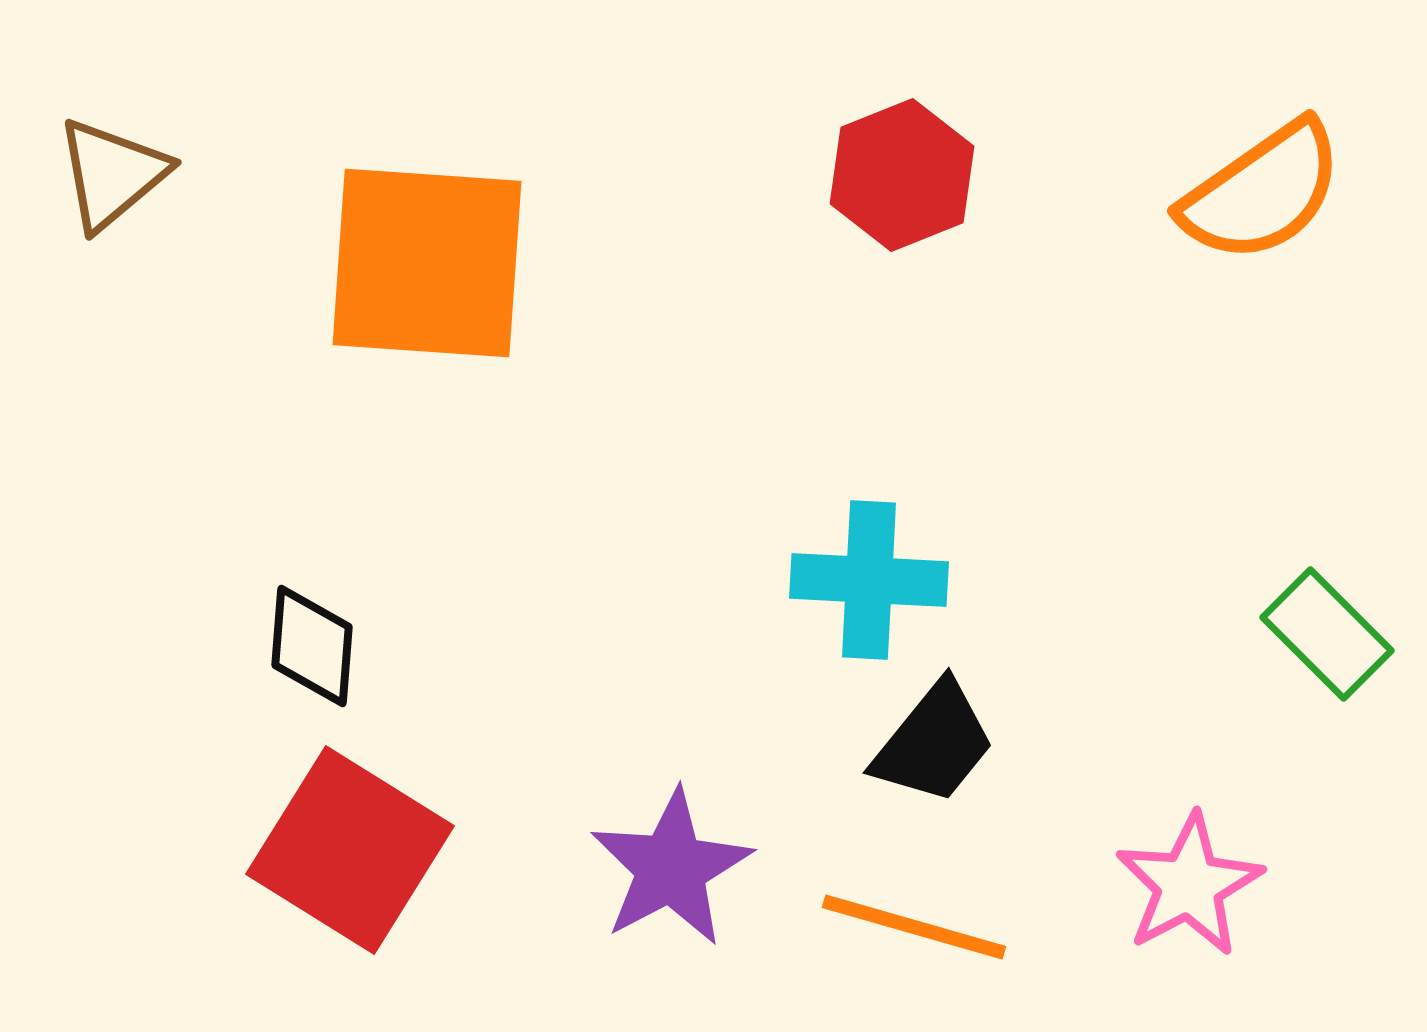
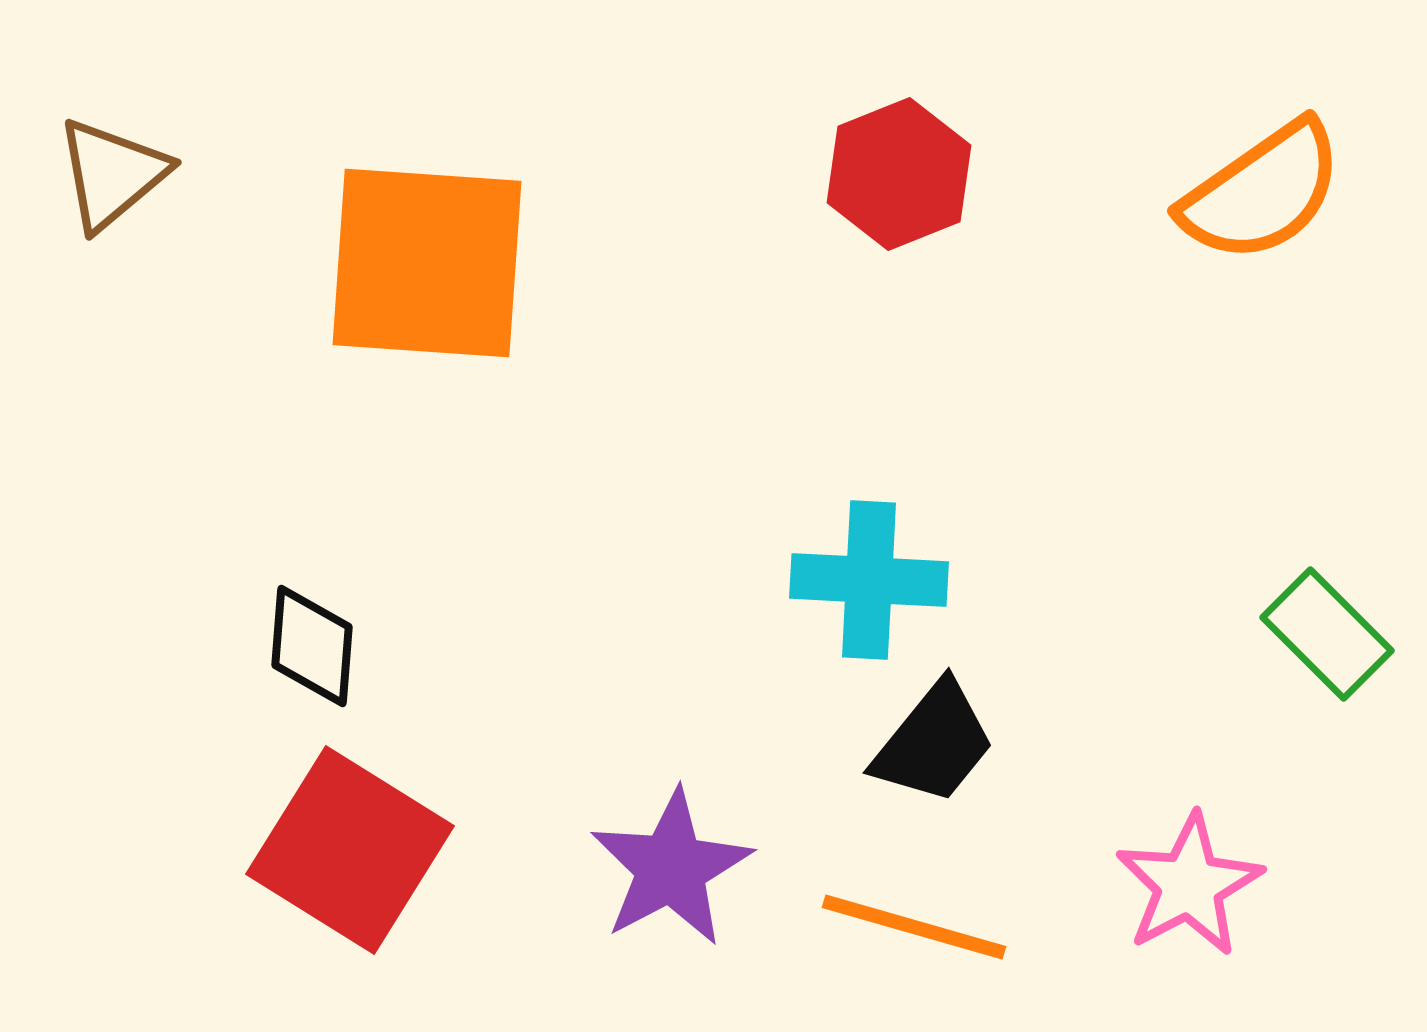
red hexagon: moved 3 px left, 1 px up
